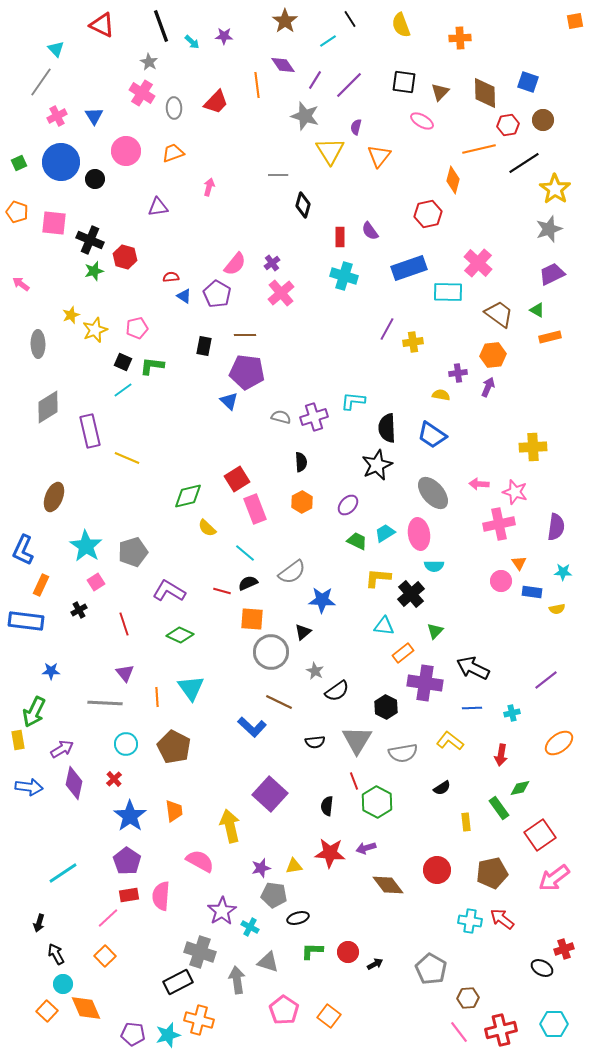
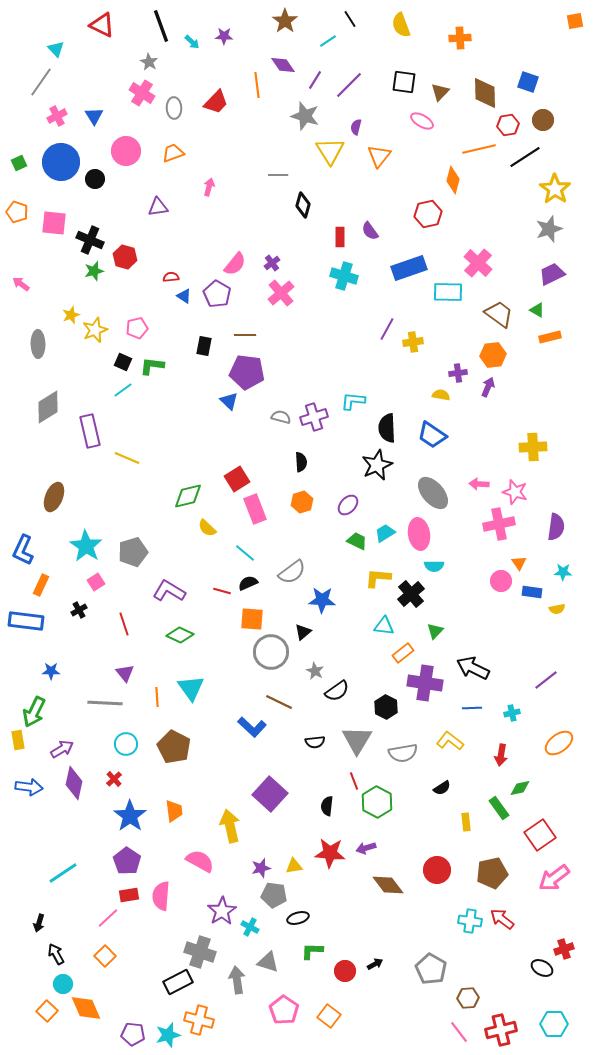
black line at (524, 163): moved 1 px right, 6 px up
orange hexagon at (302, 502): rotated 10 degrees clockwise
red circle at (348, 952): moved 3 px left, 19 px down
